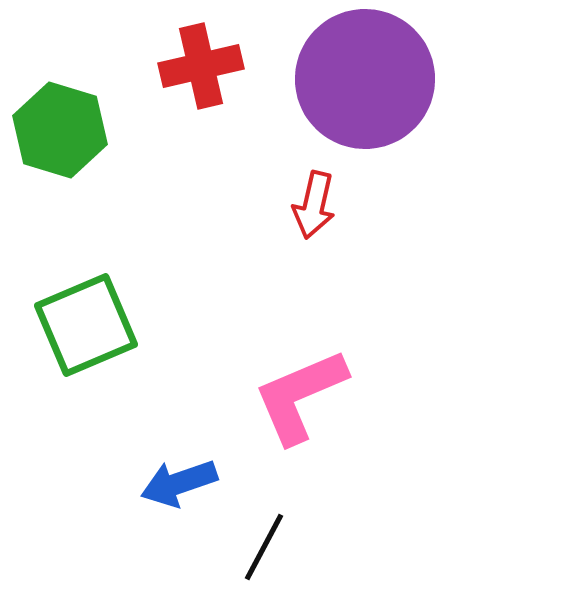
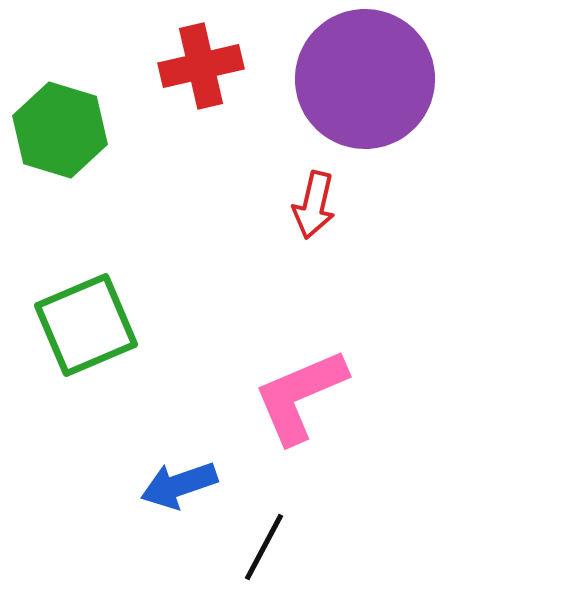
blue arrow: moved 2 px down
